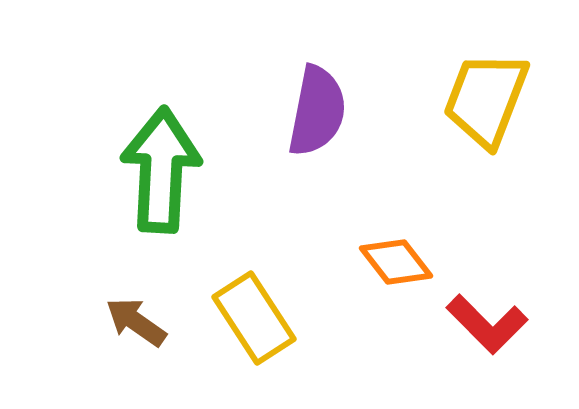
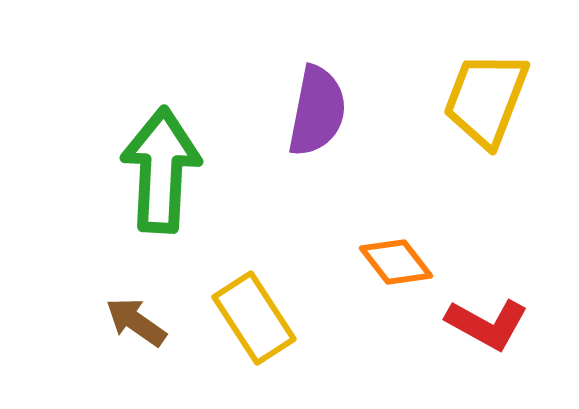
red L-shape: rotated 16 degrees counterclockwise
